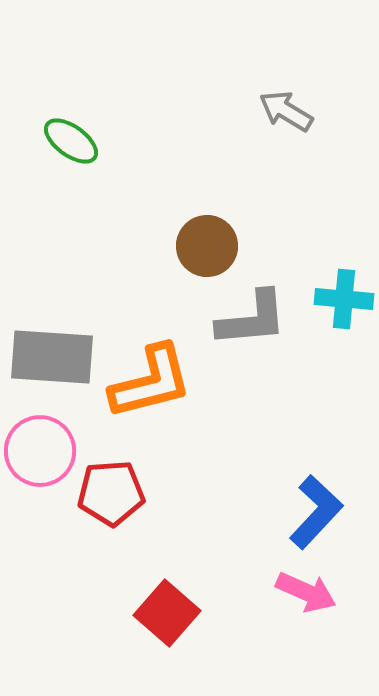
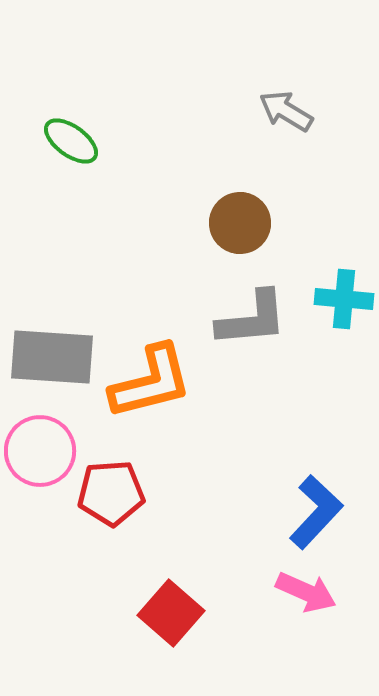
brown circle: moved 33 px right, 23 px up
red square: moved 4 px right
